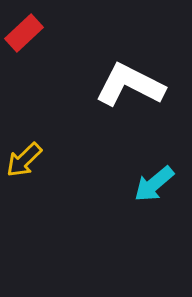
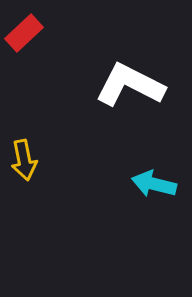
yellow arrow: rotated 57 degrees counterclockwise
cyan arrow: rotated 54 degrees clockwise
